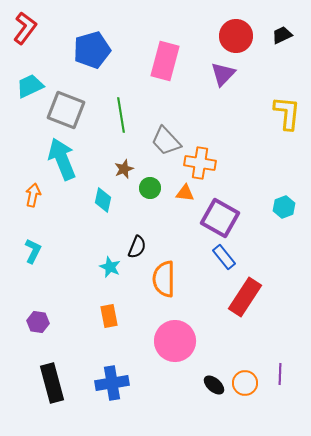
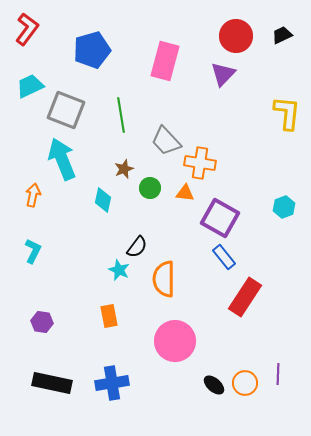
red L-shape: moved 2 px right, 1 px down
black semicircle: rotated 15 degrees clockwise
cyan star: moved 9 px right, 3 px down
purple hexagon: moved 4 px right
purple line: moved 2 px left
black rectangle: rotated 63 degrees counterclockwise
